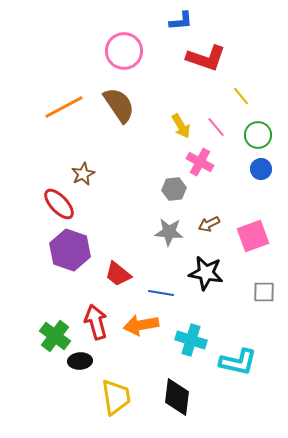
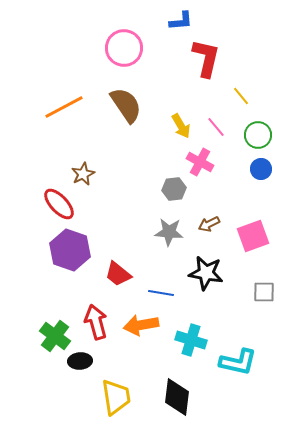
pink circle: moved 3 px up
red L-shape: rotated 96 degrees counterclockwise
brown semicircle: moved 7 px right
